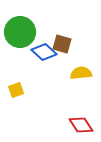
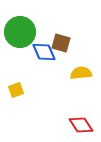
brown square: moved 1 px left, 1 px up
blue diamond: rotated 25 degrees clockwise
